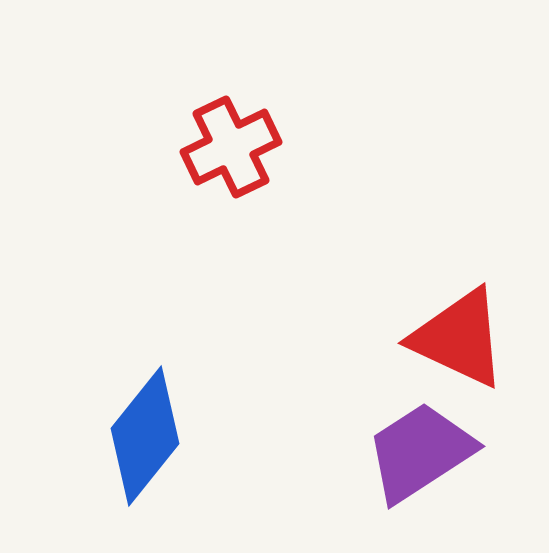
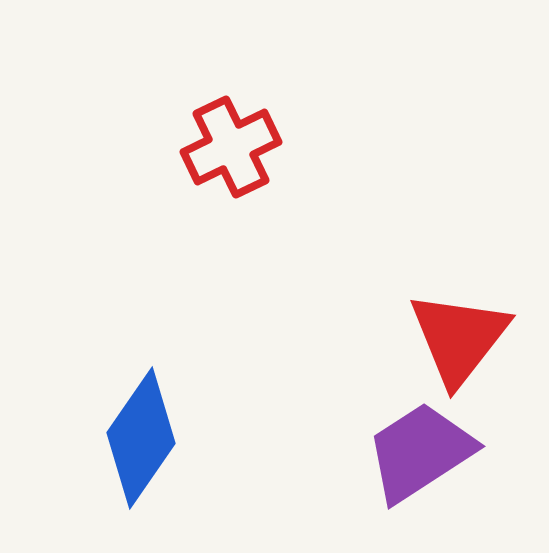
red triangle: rotated 43 degrees clockwise
blue diamond: moved 4 px left, 2 px down; rotated 4 degrees counterclockwise
